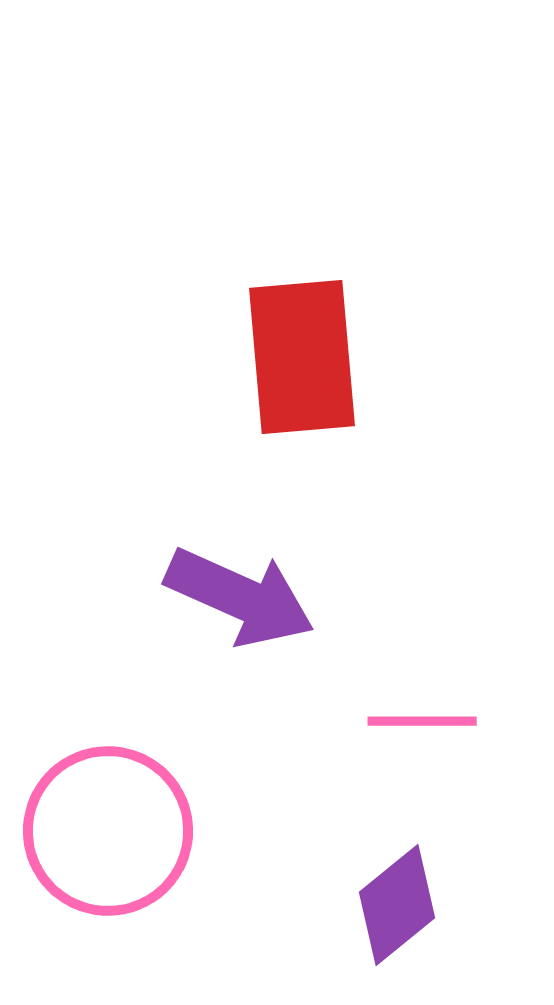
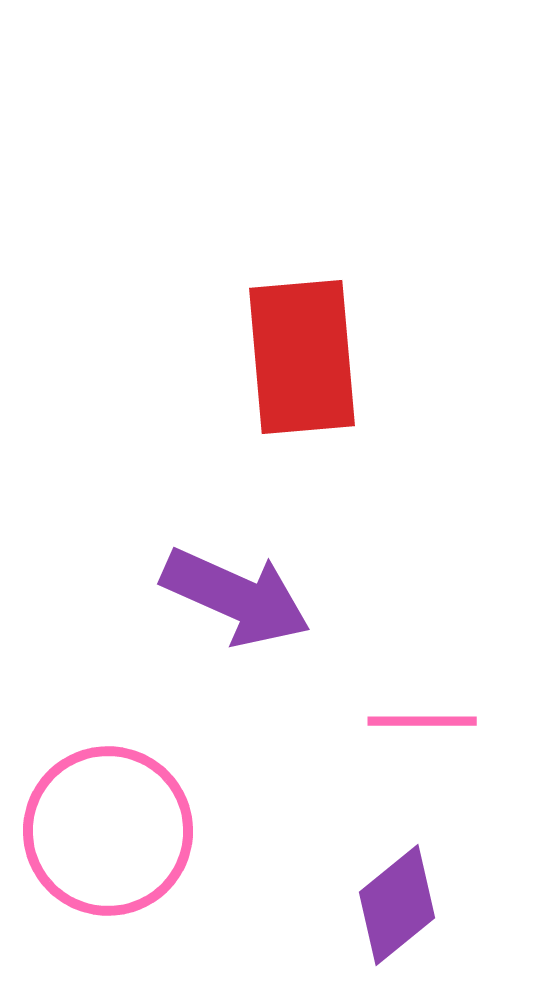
purple arrow: moved 4 px left
